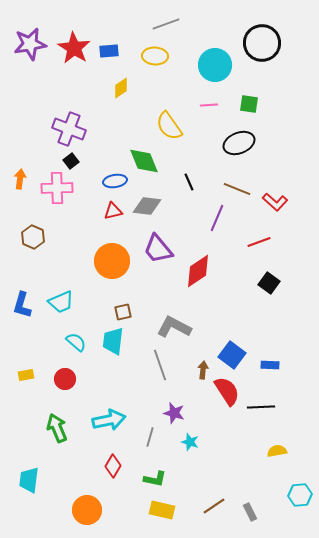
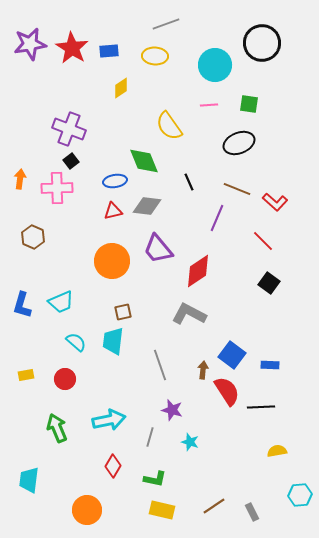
red star at (74, 48): moved 2 px left
red line at (259, 242): moved 4 px right, 1 px up; rotated 65 degrees clockwise
gray L-shape at (174, 327): moved 15 px right, 13 px up
purple star at (174, 413): moved 2 px left, 3 px up
gray rectangle at (250, 512): moved 2 px right
